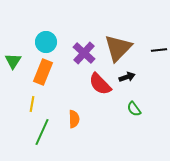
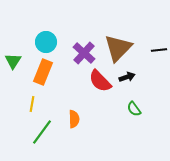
red semicircle: moved 3 px up
green line: rotated 12 degrees clockwise
